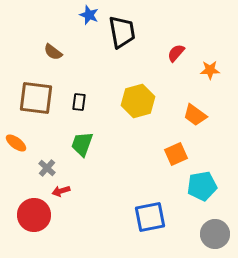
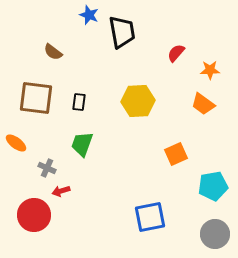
yellow hexagon: rotated 12 degrees clockwise
orange trapezoid: moved 8 px right, 11 px up
gray cross: rotated 18 degrees counterclockwise
cyan pentagon: moved 11 px right
